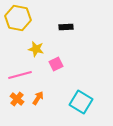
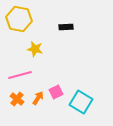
yellow hexagon: moved 1 px right, 1 px down
yellow star: moved 1 px left
pink square: moved 28 px down
